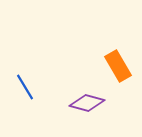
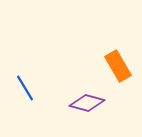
blue line: moved 1 px down
